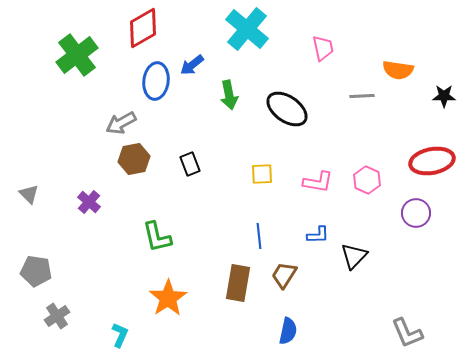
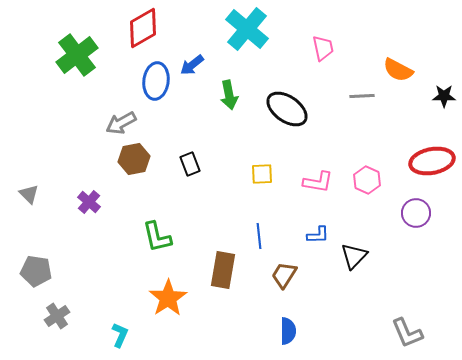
orange semicircle: rotated 20 degrees clockwise
brown rectangle: moved 15 px left, 13 px up
blue semicircle: rotated 12 degrees counterclockwise
